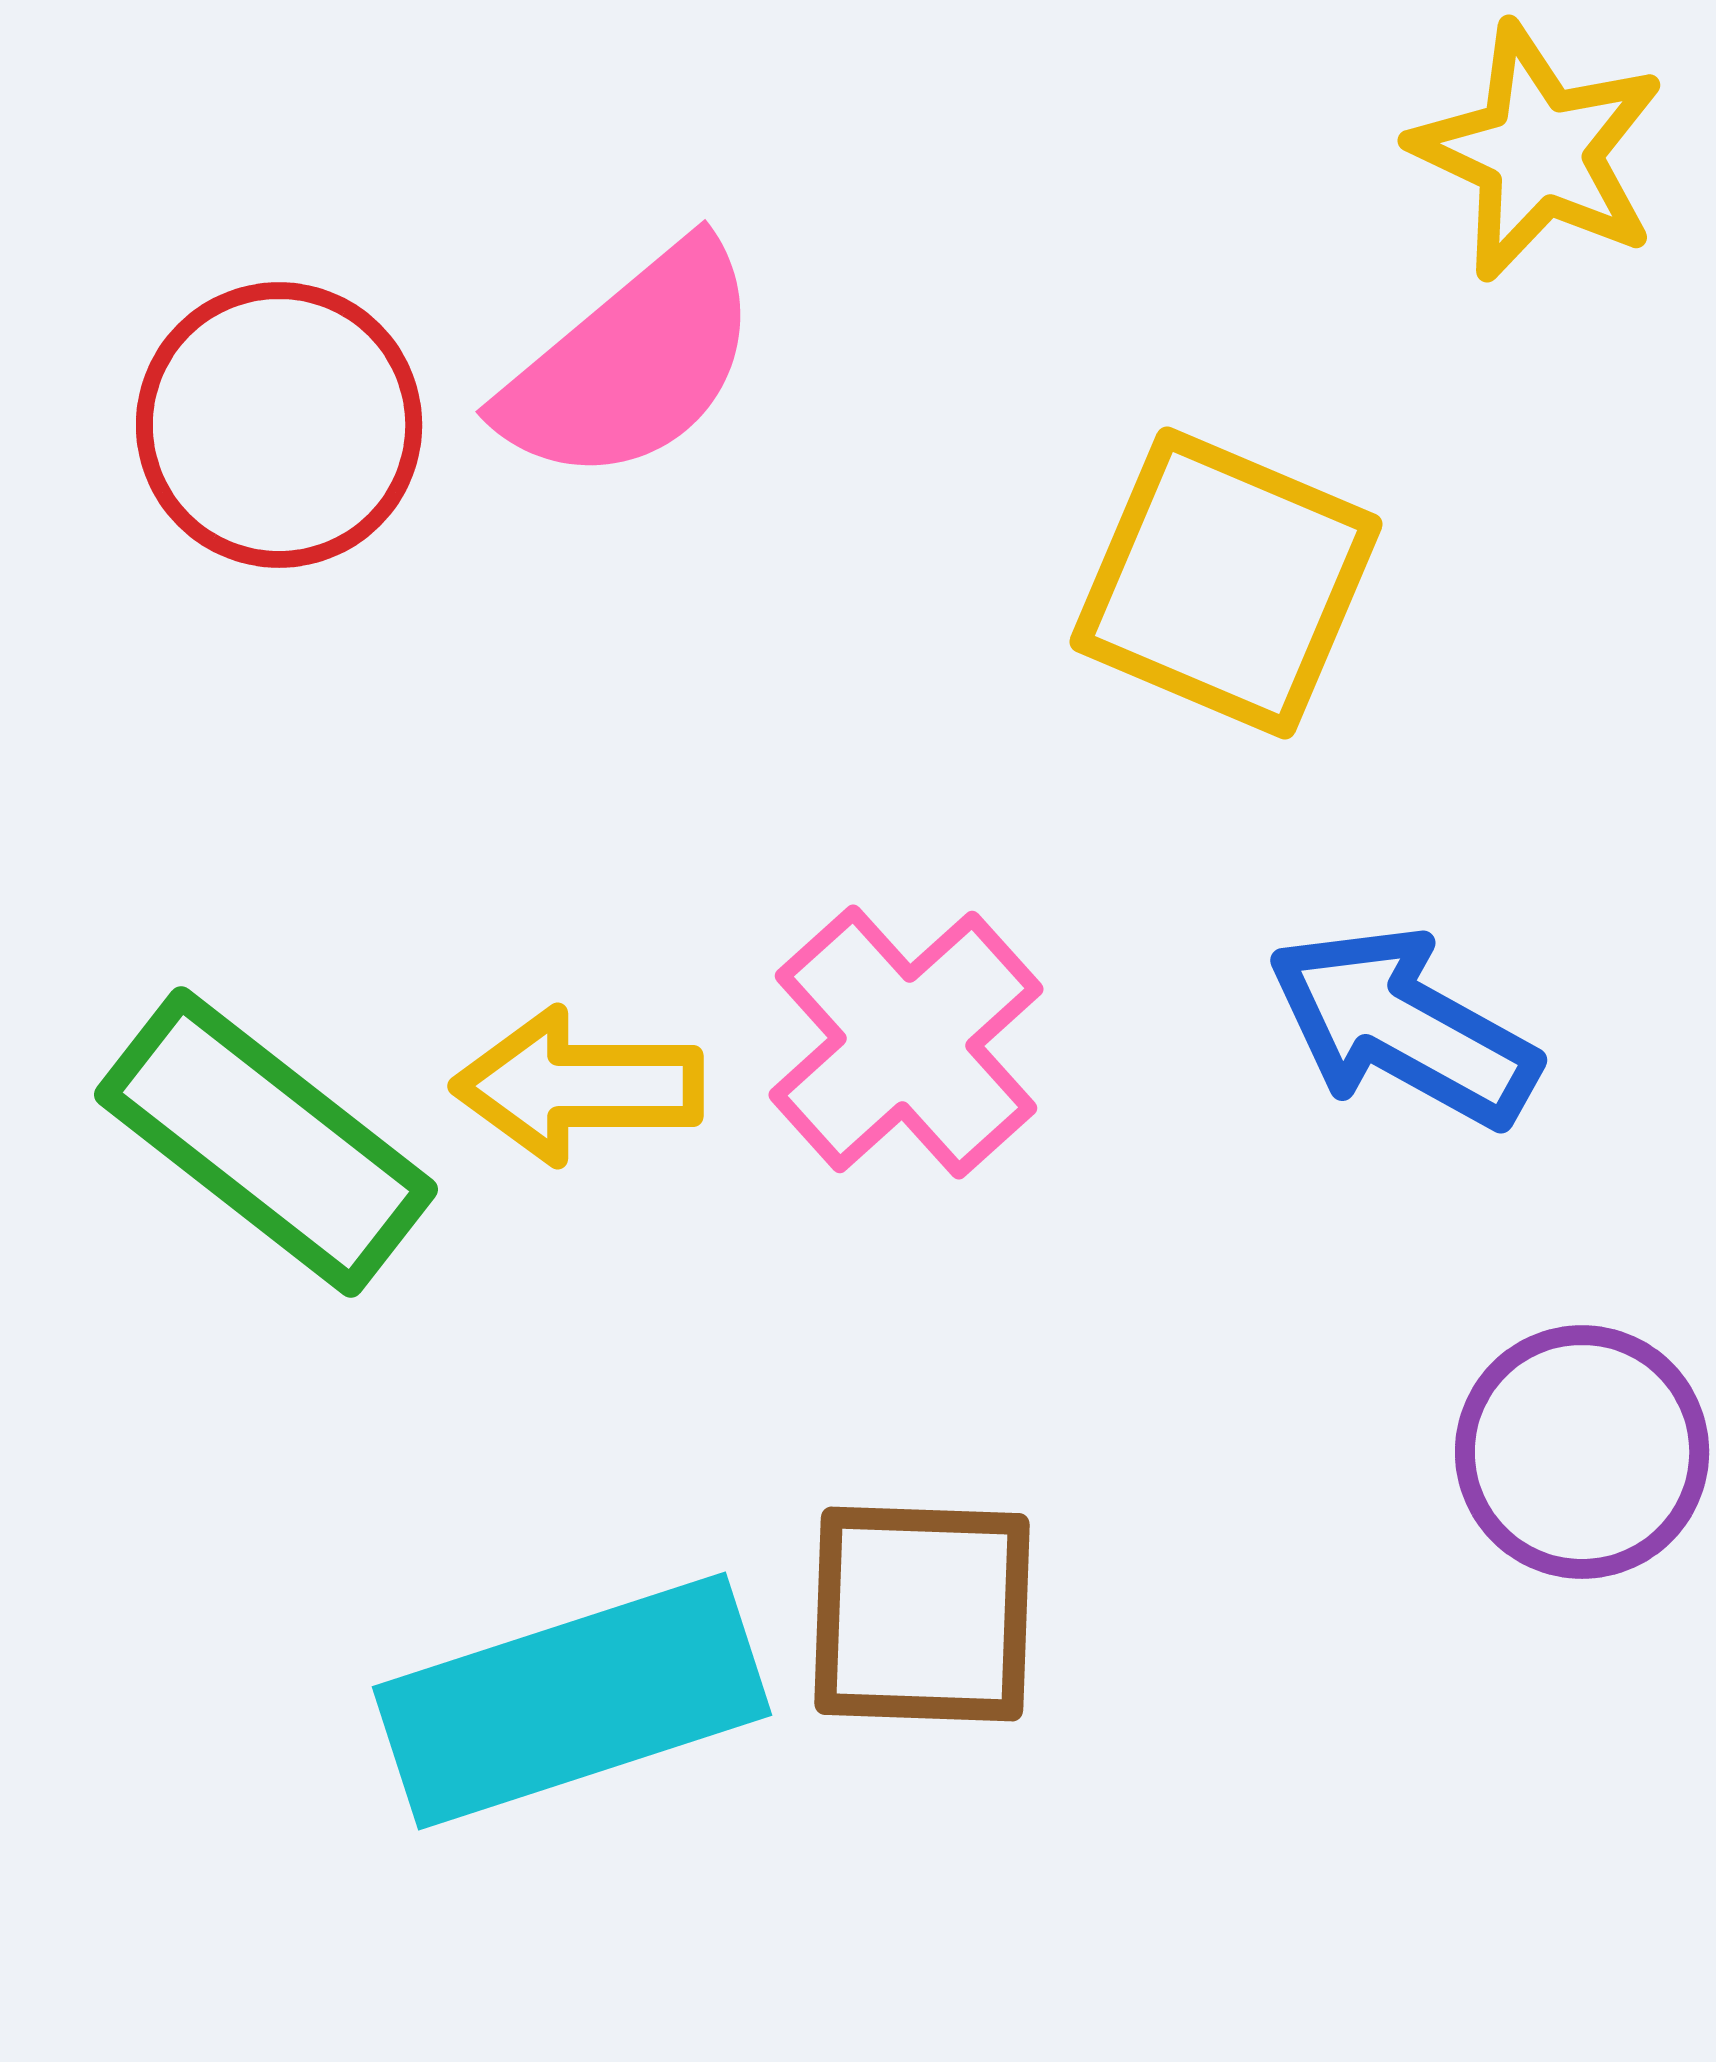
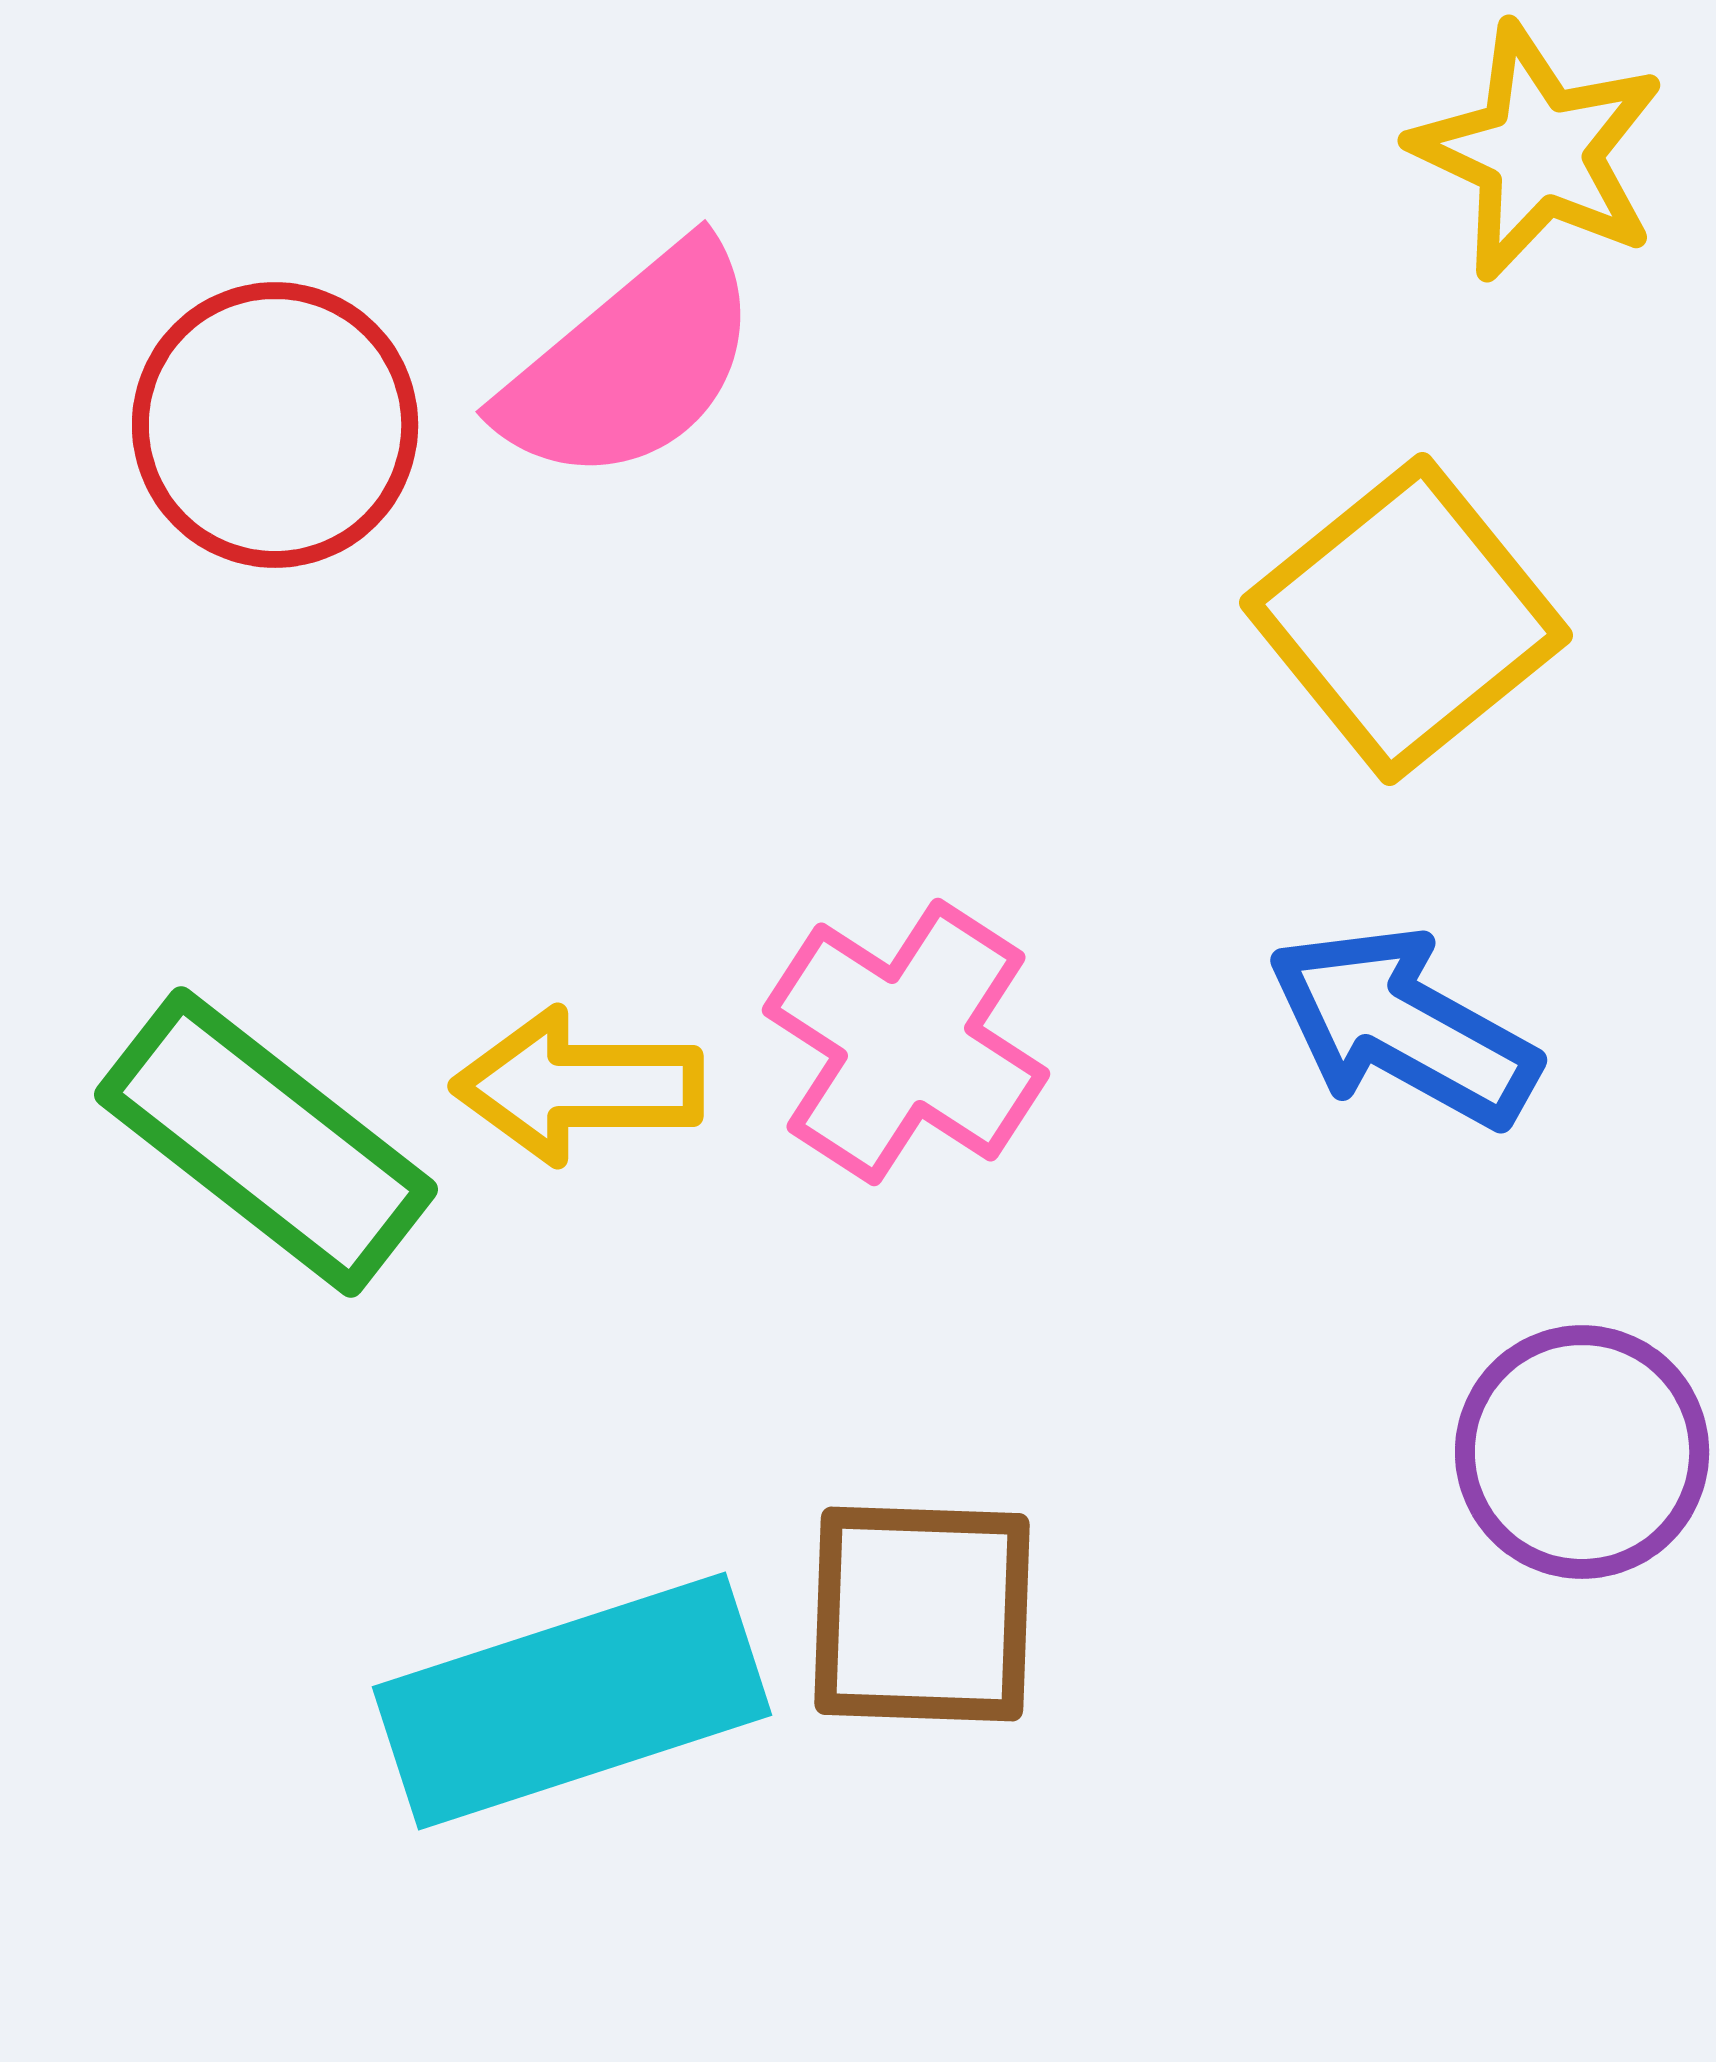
red circle: moved 4 px left
yellow square: moved 180 px right, 36 px down; rotated 28 degrees clockwise
pink cross: rotated 15 degrees counterclockwise
